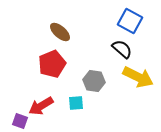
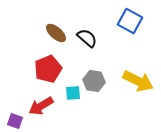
brown ellipse: moved 4 px left, 1 px down
black semicircle: moved 35 px left, 11 px up
red pentagon: moved 4 px left, 5 px down
yellow arrow: moved 4 px down
cyan square: moved 3 px left, 10 px up
purple square: moved 5 px left
